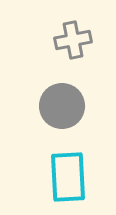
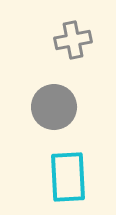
gray circle: moved 8 px left, 1 px down
